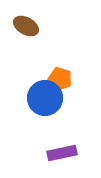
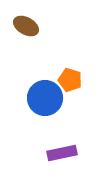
orange pentagon: moved 10 px right, 1 px down
